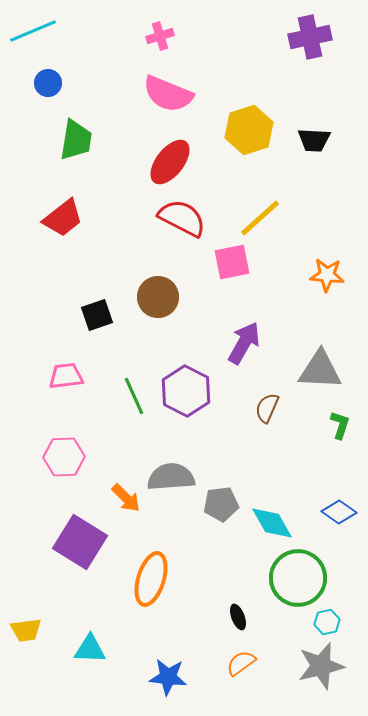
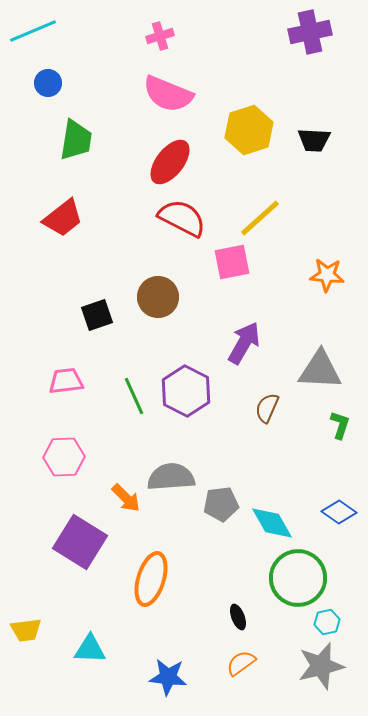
purple cross: moved 5 px up
pink trapezoid: moved 5 px down
